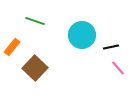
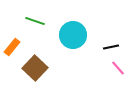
cyan circle: moved 9 px left
